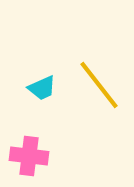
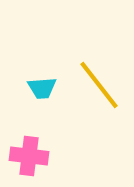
cyan trapezoid: rotated 20 degrees clockwise
